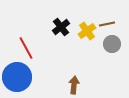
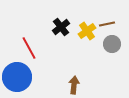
red line: moved 3 px right
